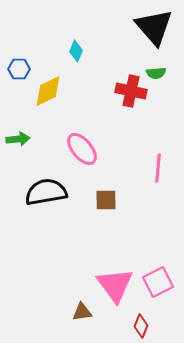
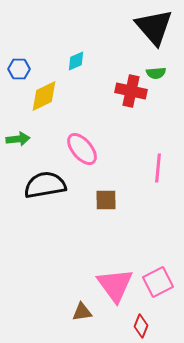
cyan diamond: moved 10 px down; rotated 45 degrees clockwise
yellow diamond: moved 4 px left, 5 px down
black semicircle: moved 1 px left, 7 px up
